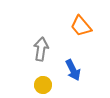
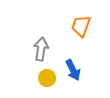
orange trapezoid: rotated 60 degrees clockwise
yellow circle: moved 4 px right, 7 px up
